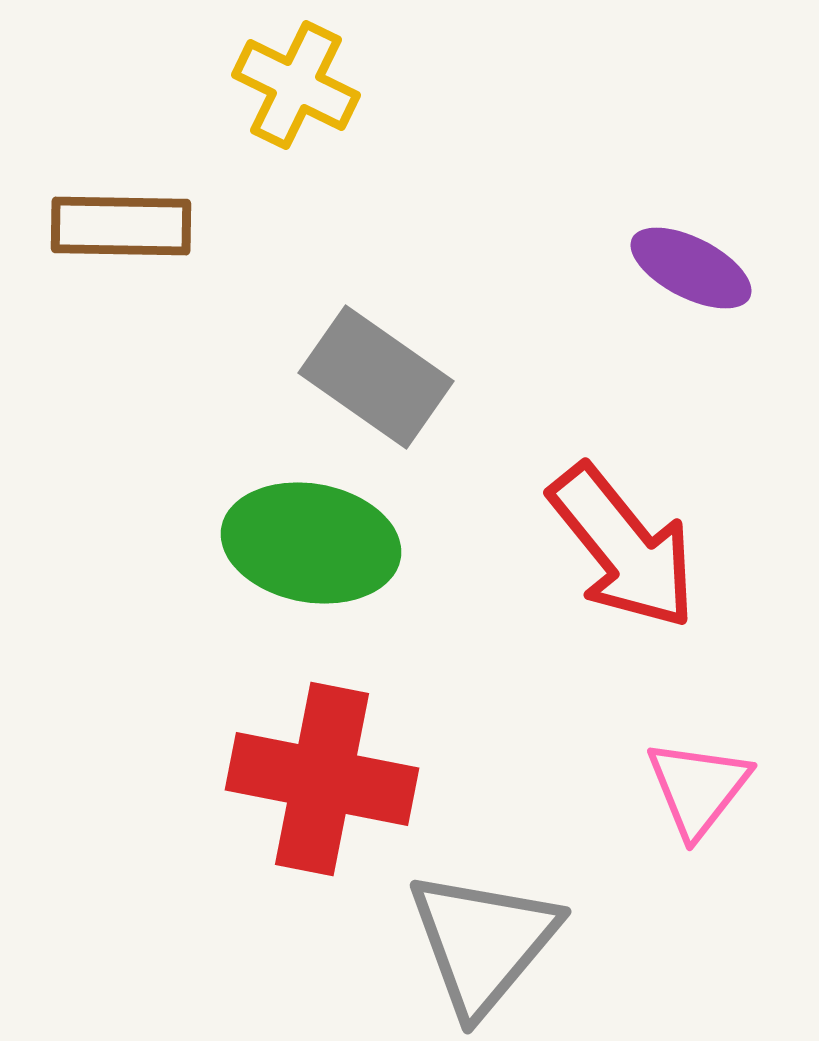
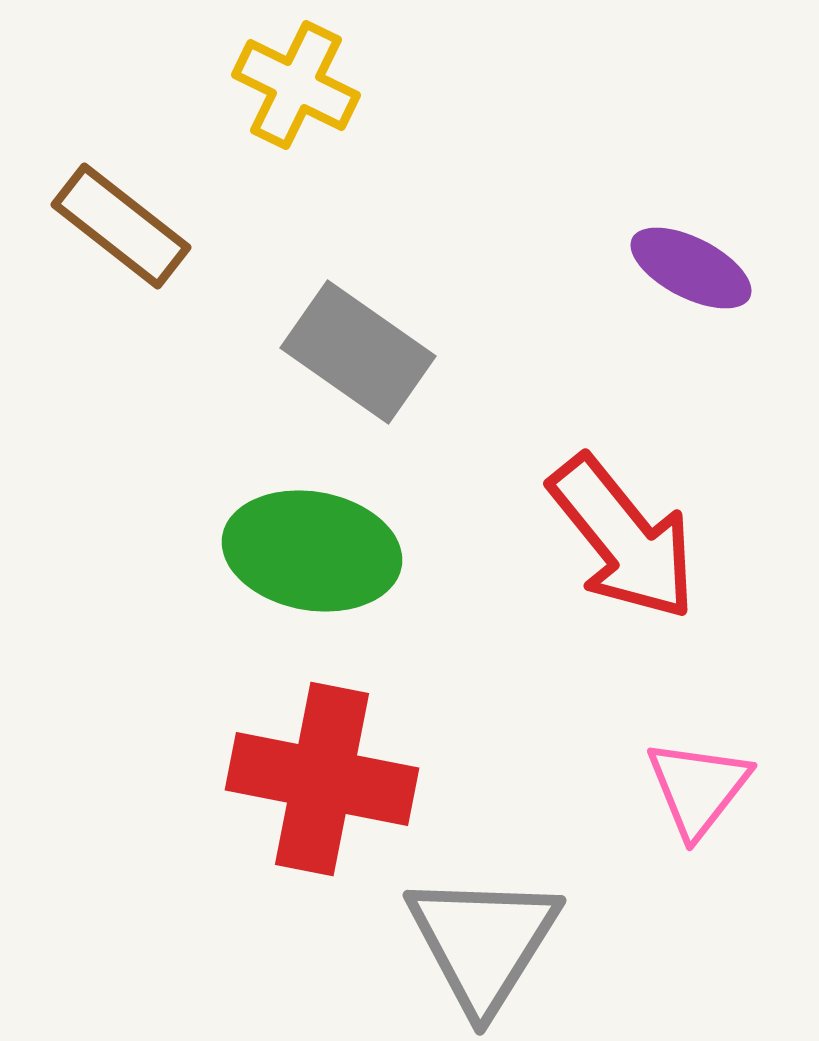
brown rectangle: rotated 37 degrees clockwise
gray rectangle: moved 18 px left, 25 px up
green ellipse: moved 1 px right, 8 px down
red arrow: moved 9 px up
gray triangle: rotated 8 degrees counterclockwise
